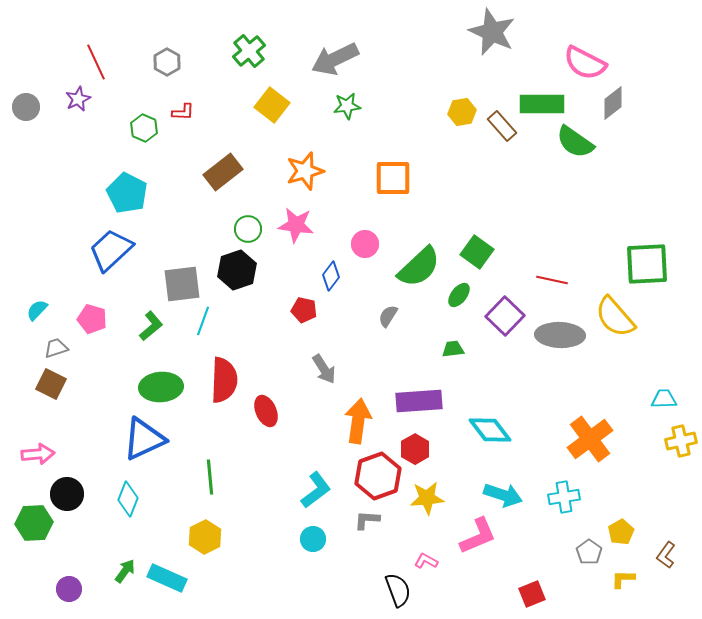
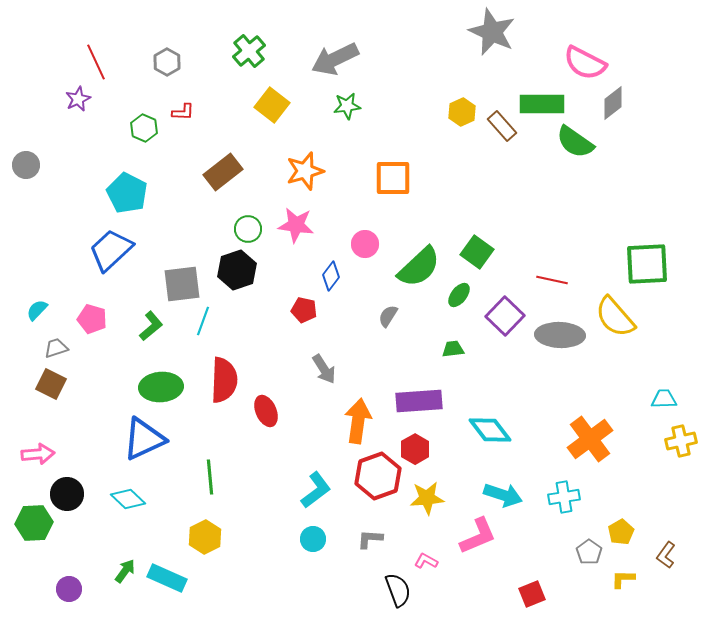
gray circle at (26, 107): moved 58 px down
yellow hexagon at (462, 112): rotated 16 degrees counterclockwise
cyan diamond at (128, 499): rotated 68 degrees counterclockwise
gray L-shape at (367, 520): moved 3 px right, 19 px down
